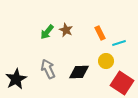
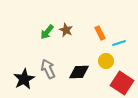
black star: moved 8 px right
